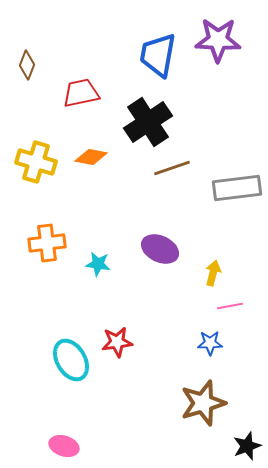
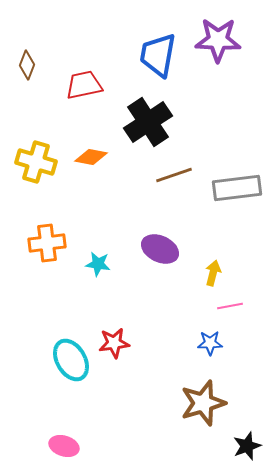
red trapezoid: moved 3 px right, 8 px up
brown line: moved 2 px right, 7 px down
red star: moved 3 px left, 1 px down
